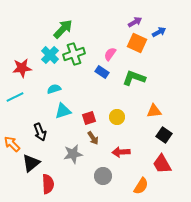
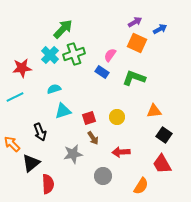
blue arrow: moved 1 px right, 3 px up
pink semicircle: moved 1 px down
